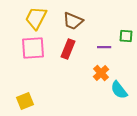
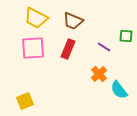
yellow trapezoid: rotated 90 degrees counterclockwise
purple line: rotated 32 degrees clockwise
orange cross: moved 2 px left, 1 px down
